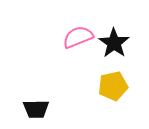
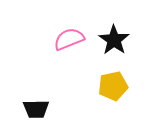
pink semicircle: moved 9 px left, 2 px down
black star: moved 3 px up
